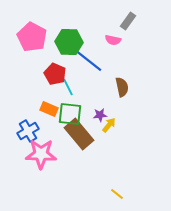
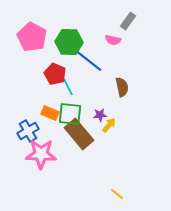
orange rectangle: moved 1 px right, 4 px down
